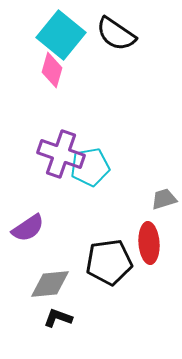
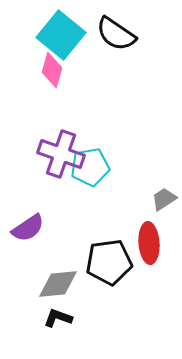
gray trapezoid: rotated 16 degrees counterclockwise
gray diamond: moved 8 px right
